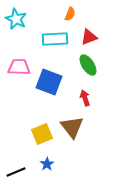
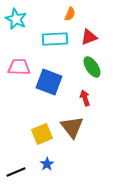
green ellipse: moved 4 px right, 2 px down
